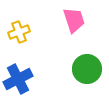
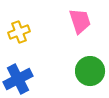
pink trapezoid: moved 6 px right, 1 px down
green circle: moved 3 px right, 2 px down
